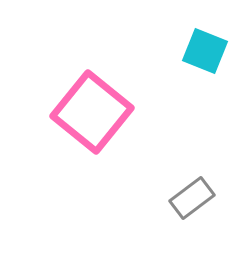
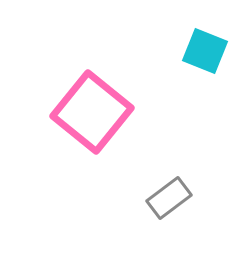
gray rectangle: moved 23 px left
